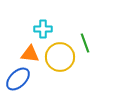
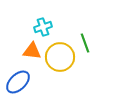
cyan cross: moved 2 px up; rotated 18 degrees counterclockwise
orange triangle: moved 2 px right, 3 px up
blue ellipse: moved 3 px down
